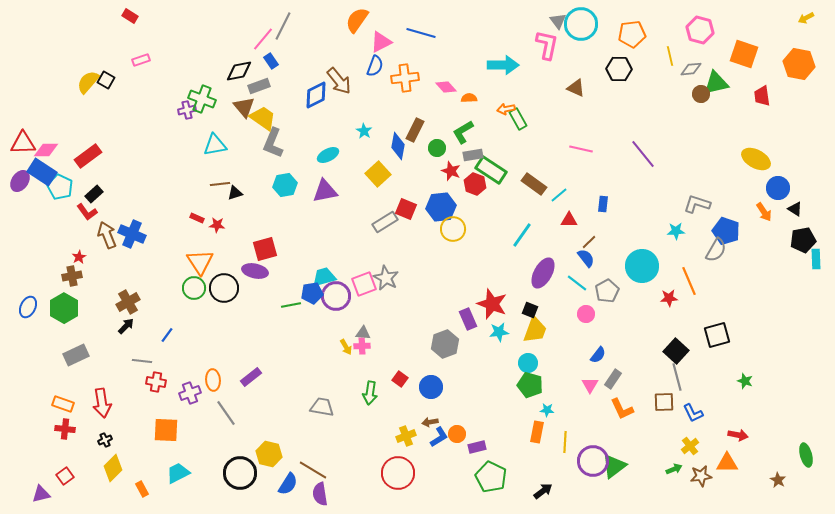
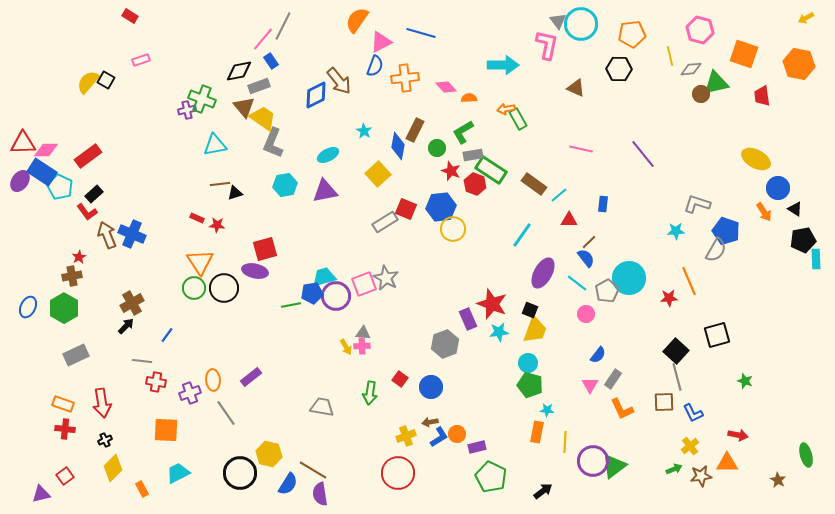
cyan circle at (642, 266): moved 13 px left, 12 px down
brown cross at (128, 302): moved 4 px right, 1 px down
